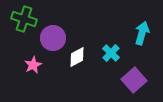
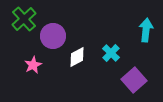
green cross: rotated 30 degrees clockwise
cyan arrow: moved 4 px right, 3 px up; rotated 10 degrees counterclockwise
purple circle: moved 2 px up
